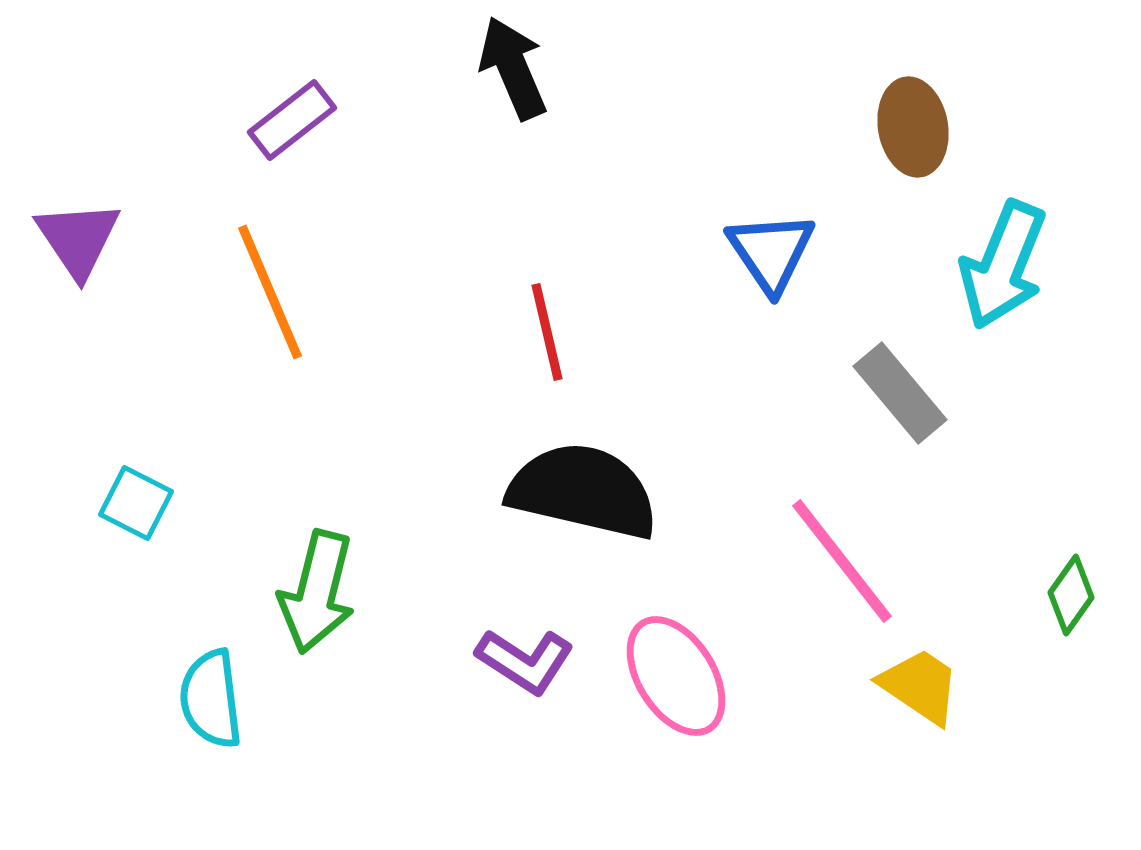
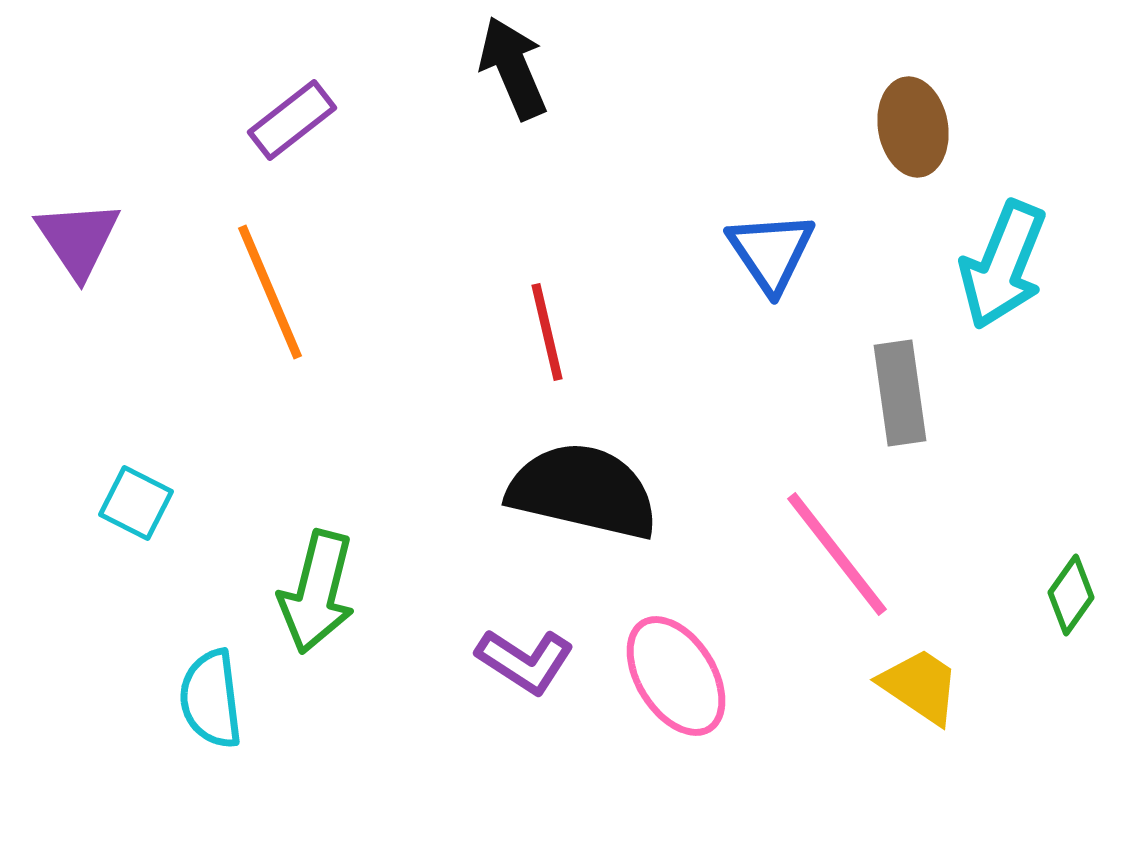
gray rectangle: rotated 32 degrees clockwise
pink line: moved 5 px left, 7 px up
